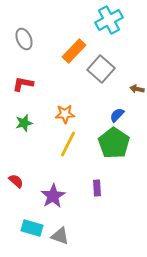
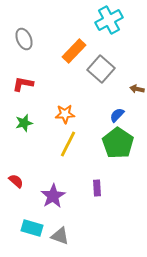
green pentagon: moved 4 px right
